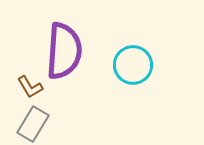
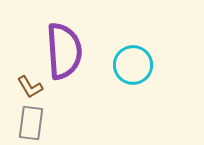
purple semicircle: rotated 8 degrees counterclockwise
gray rectangle: moved 2 px left, 1 px up; rotated 24 degrees counterclockwise
